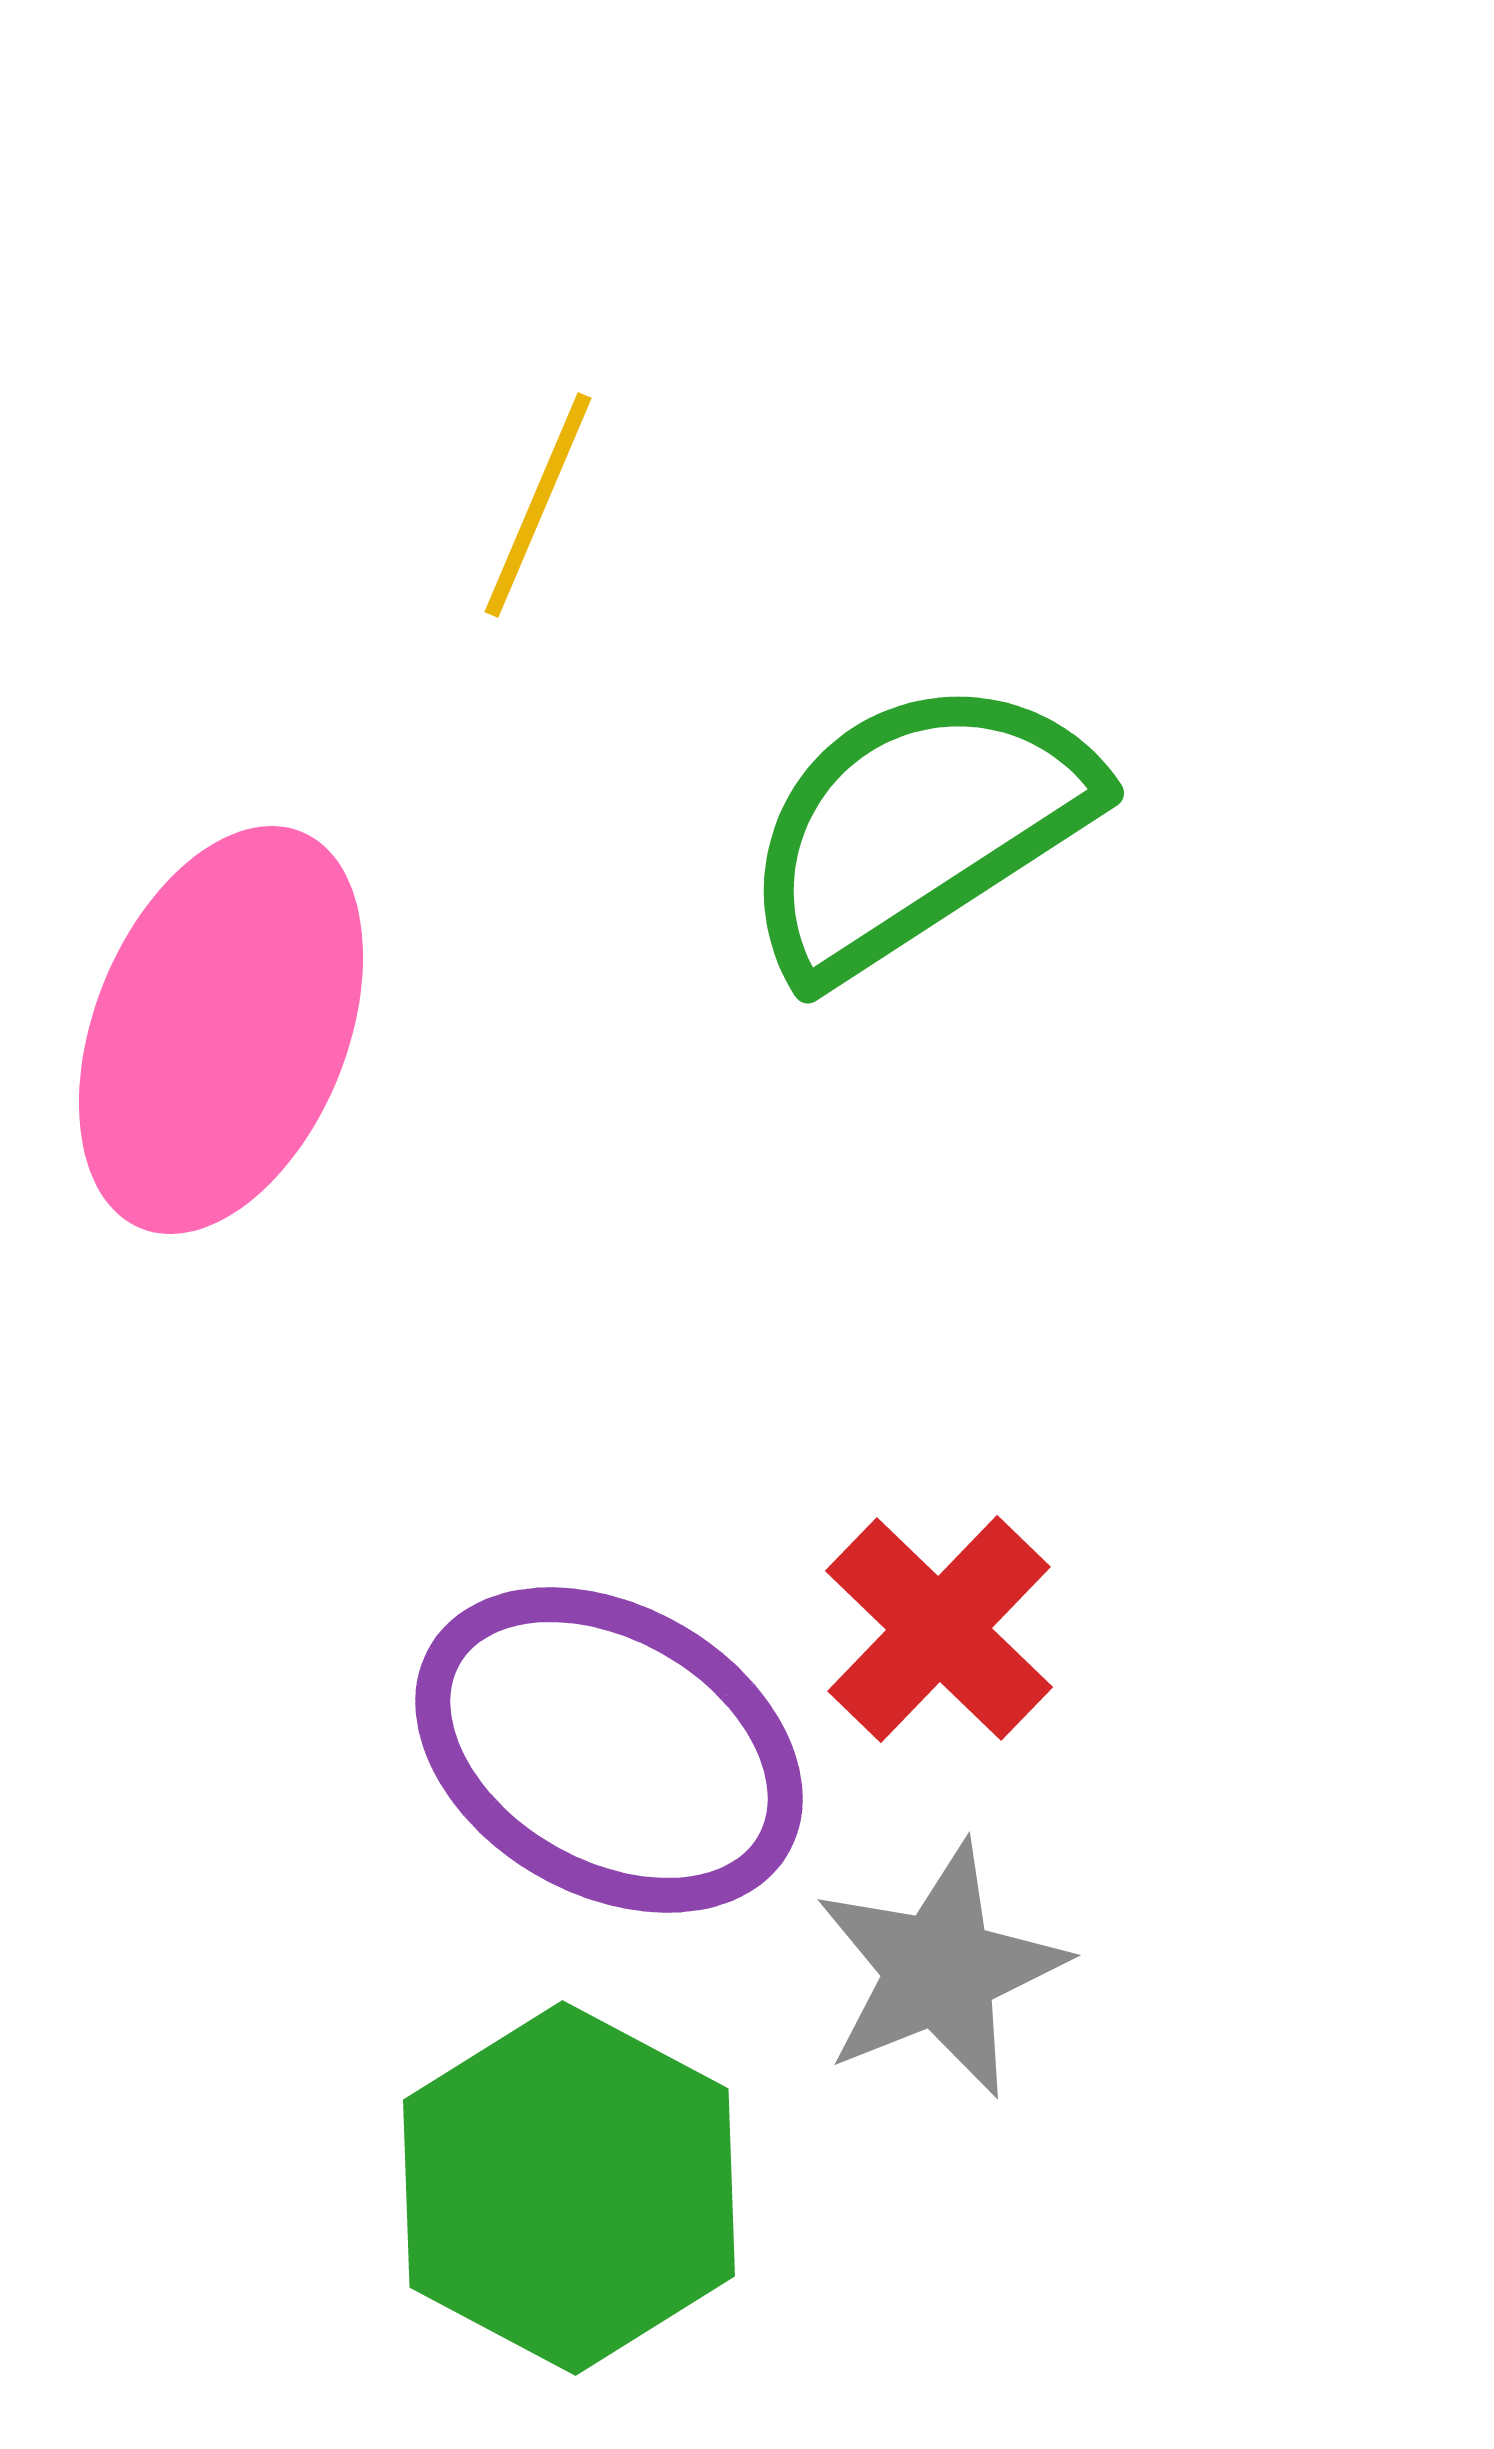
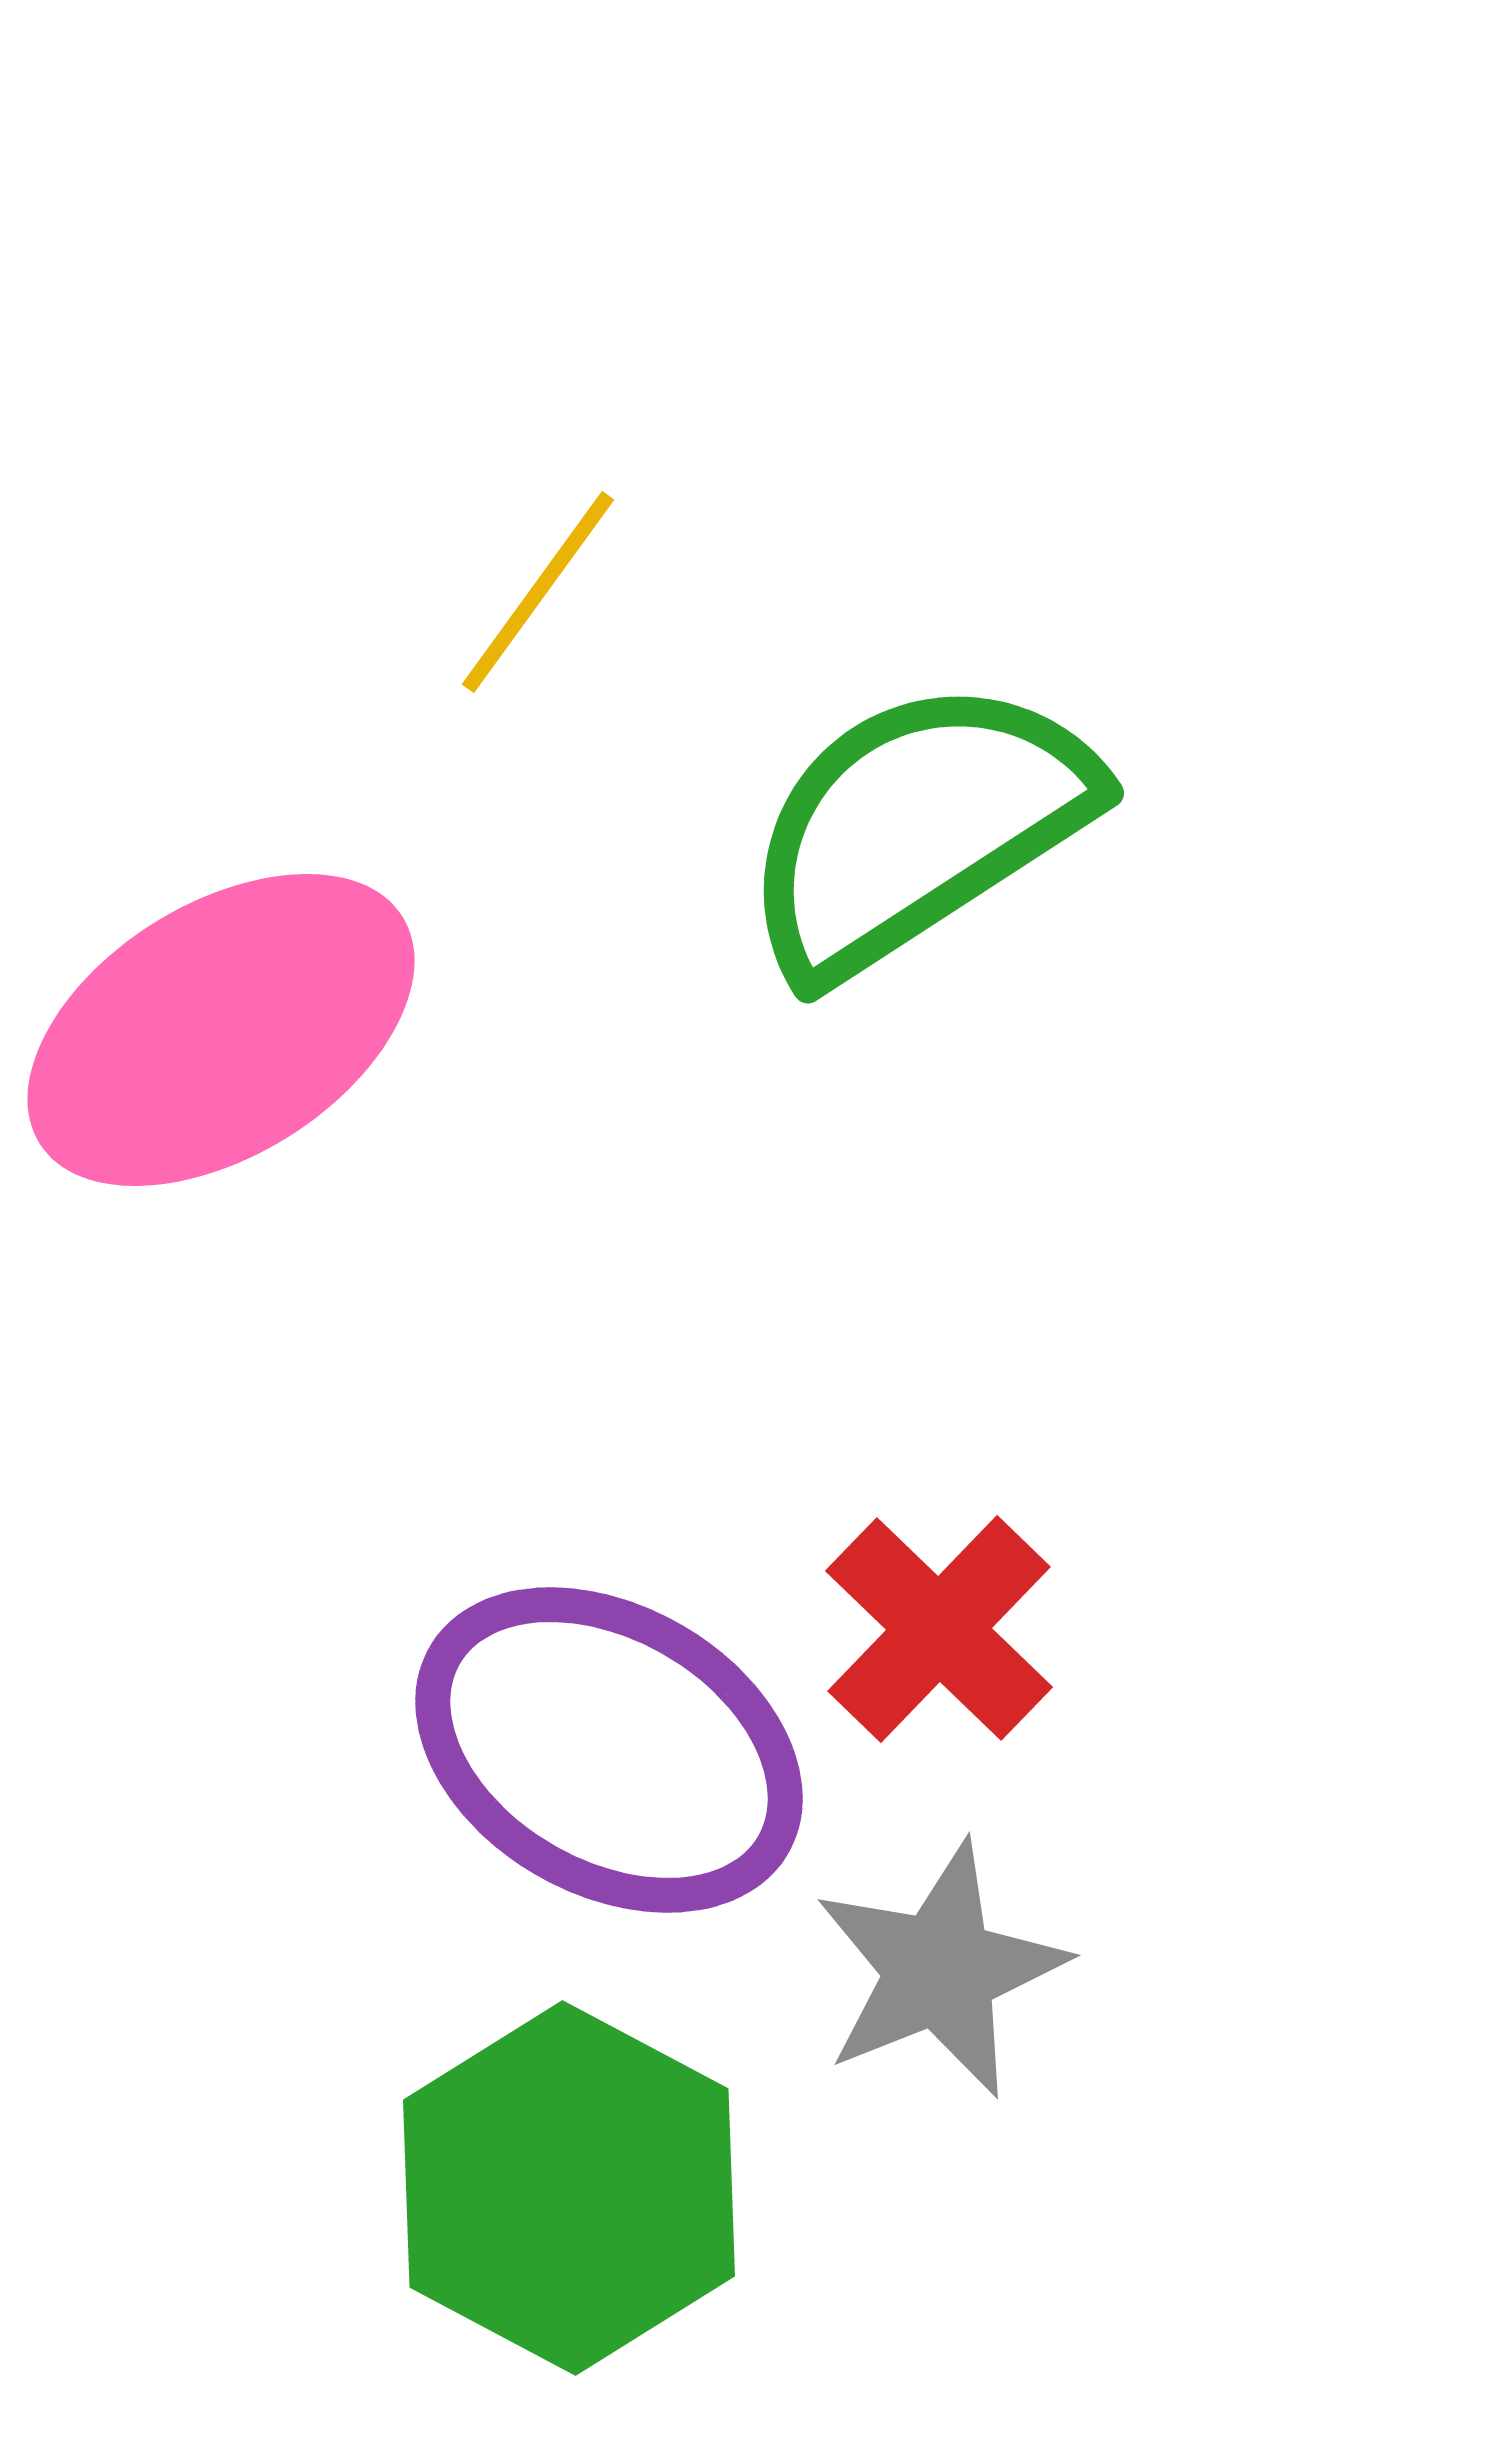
yellow line: moved 87 px down; rotated 13 degrees clockwise
pink ellipse: rotated 36 degrees clockwise
